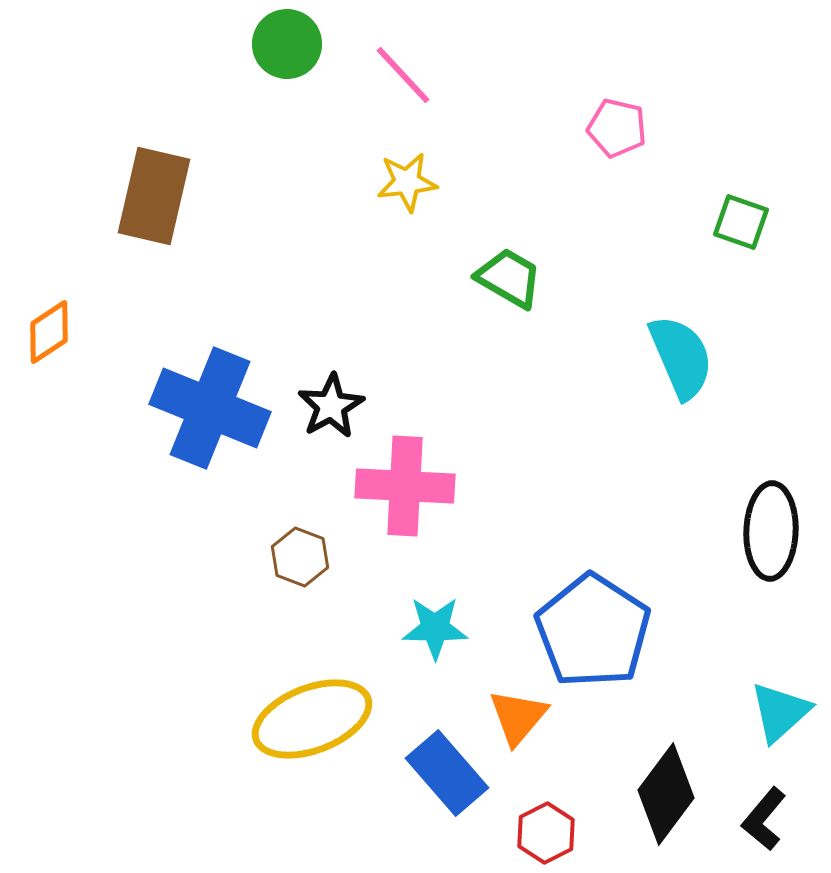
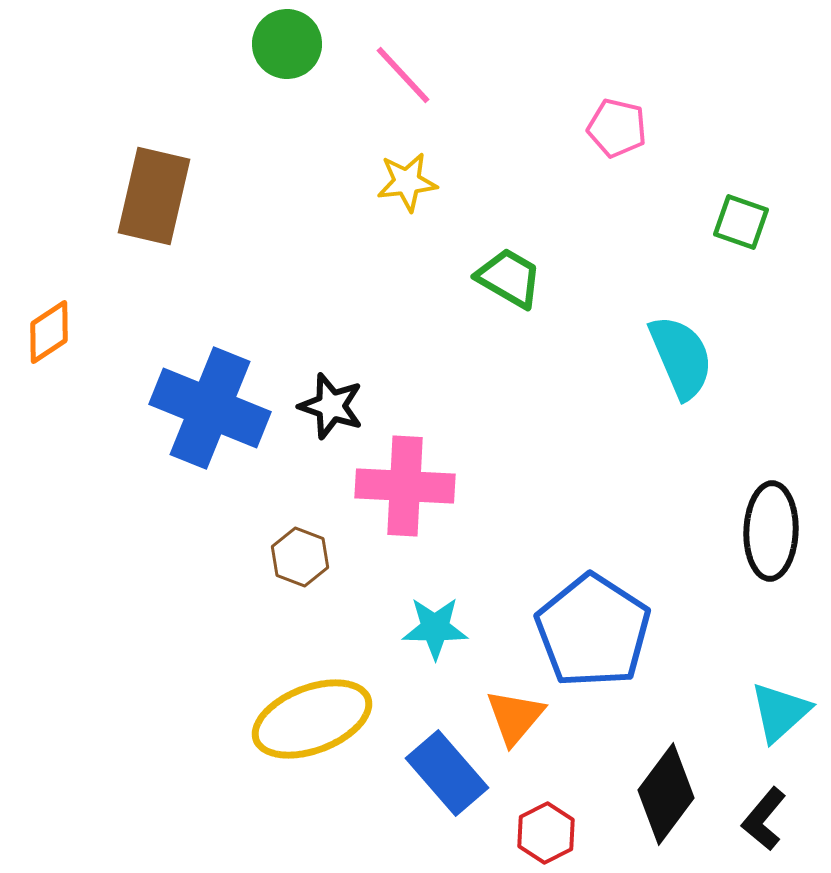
black star: rotated 24 degrees counterclockwise
orange triangle: moved 3 px left
